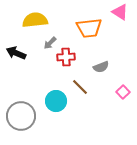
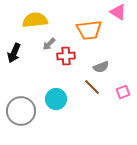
pink triangle: moved 2 px left
orange trapezoid: moved 2 px down
gray arrow: moved 1 px left, 1 px down
black arrow: moved 2 px left; rotated 90 degrees counterclockwise
red cross: moved 1 px up
brown line: moved 12 px right
pink square: rotated 24 degrees clockwise
cyan circle: moved 2 px up
gray circle: moved 5 px up
